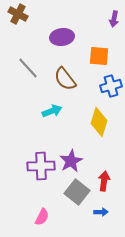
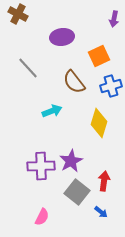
orange square: rotated 30 degrees counterclockwise
brown semicircle: moved 9 px right, 3 px down
yellow diamond: moved 1 px down
blue arrow: rotated 40 degrees clockwise
